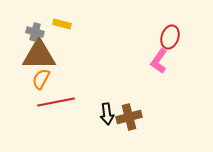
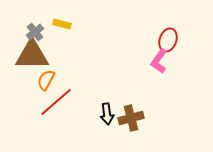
gray cross: rotated 36 degrees clockwise
red ellipse: moved 2 px left, 3 px down
brown triangle: moved 7 px left
orange semicircle: moved 5 px right, 1 px down
red line: rotated 30 degrees counterclockwise
brown cross: moved 2 px right, 1 px down
